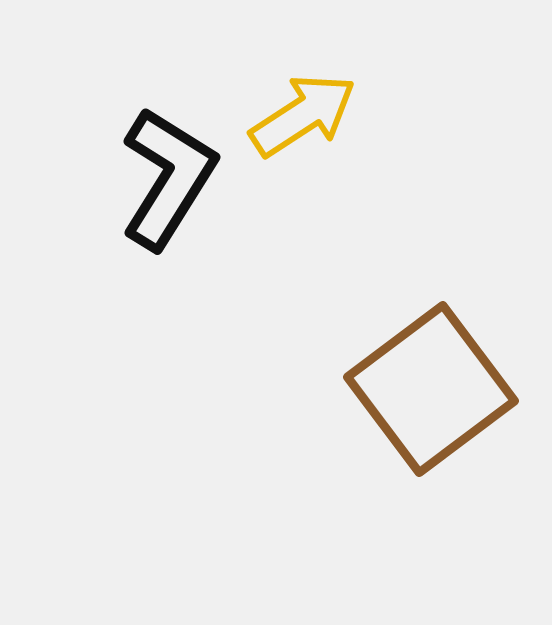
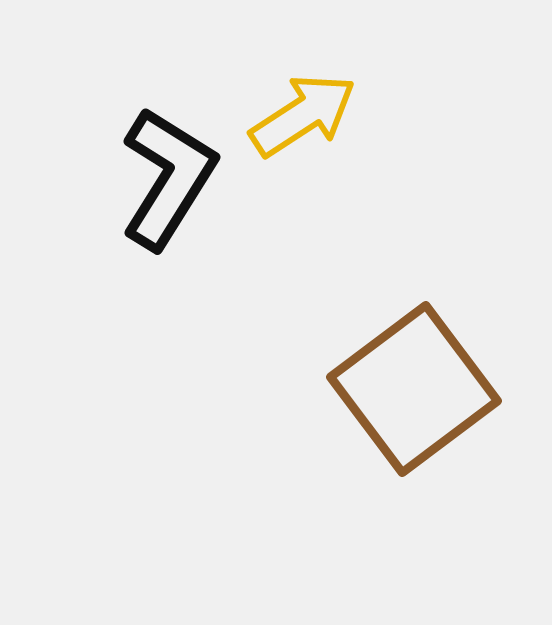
brown square: moved 17 px left
